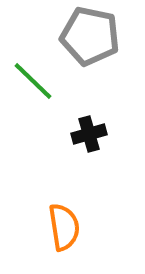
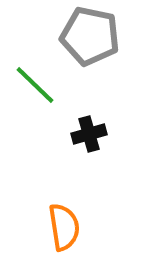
green line: moved 2 px right, 4 px down
